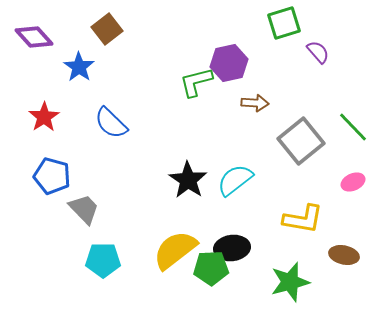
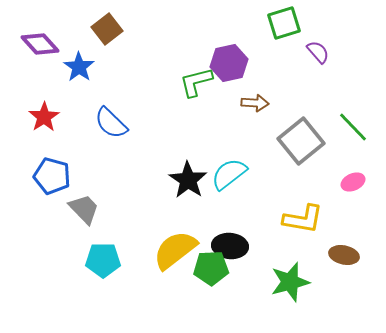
purple diamond: moved 6 px right, 7 px down
cyan semicircle: moved 6 px left, 6 px up
black ellipse: moved 2 px left, 2 px up; rotated 12 degrees clockwise
